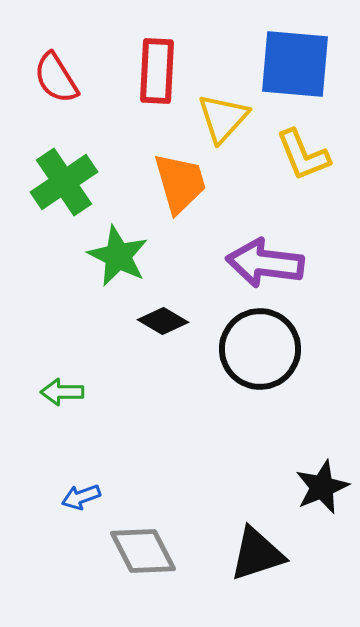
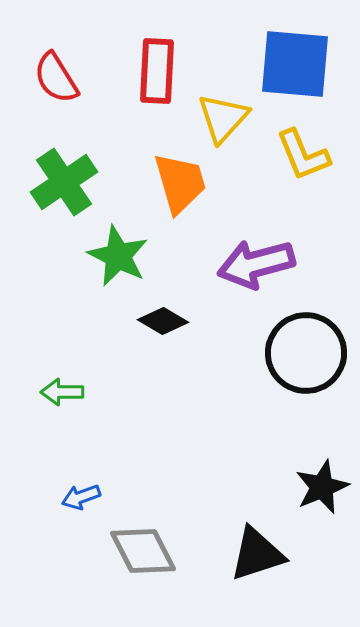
purple arrow: moved 9 px left, 1 px down; rotated 22 degrees counterclockwise
black circle: moved 46 px right, 4 px down
